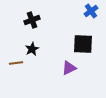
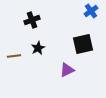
black square: rotated 15 degrees counterclockwise
black star: moved 6 px right, 1 px up
brown line: moved 2 px left, 7 px up
purple triangle: moved 2 px left, 2 px down
